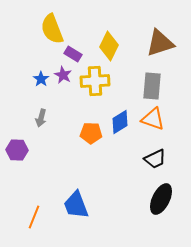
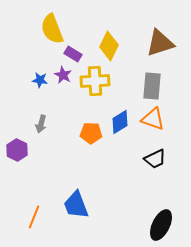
blue star: moved 1 px left, 1 px down; rotated 28 degrees counterclockwise
gray arrow: moved 6 px down
purple hexagon: rotated 25 degrees clockwise
black ellipse: moved 26 px down
